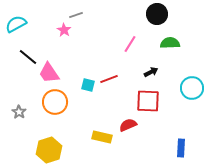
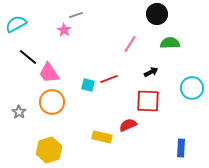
orange circle: moved 3 px left
